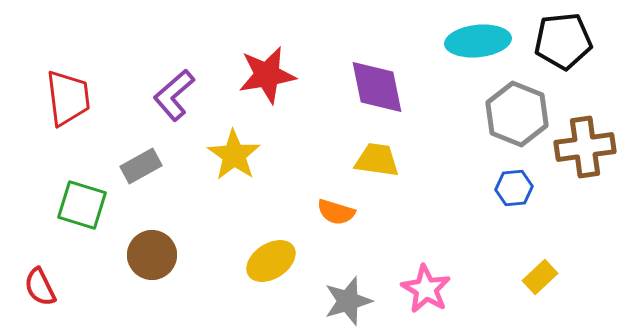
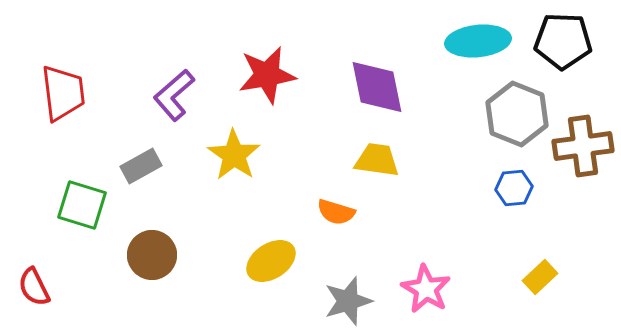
black pentagon: rotated 8 degrees clockwise
red trapezoid: moved 5 px left, 5 px up
brown cross: moved 2 px left, 1 px up
red semicircle: moved 6 px left
